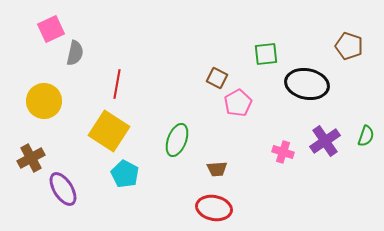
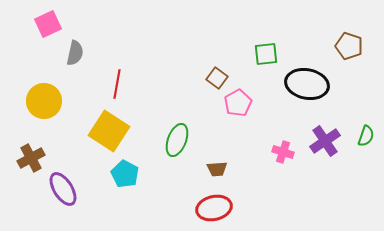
pink square: moved 3 px left, 5 px up
brown square: rotated 10 degrees clockwise
red ellipse: rotated 24 degrees counterclockwise
